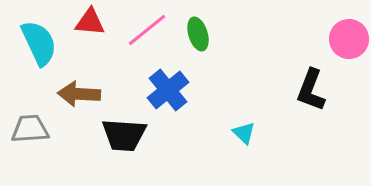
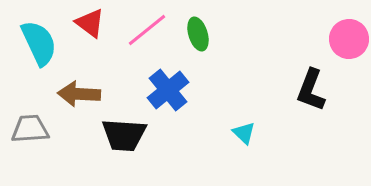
red triangle: moved 1 px down; rotated 32 degrees clockwise
